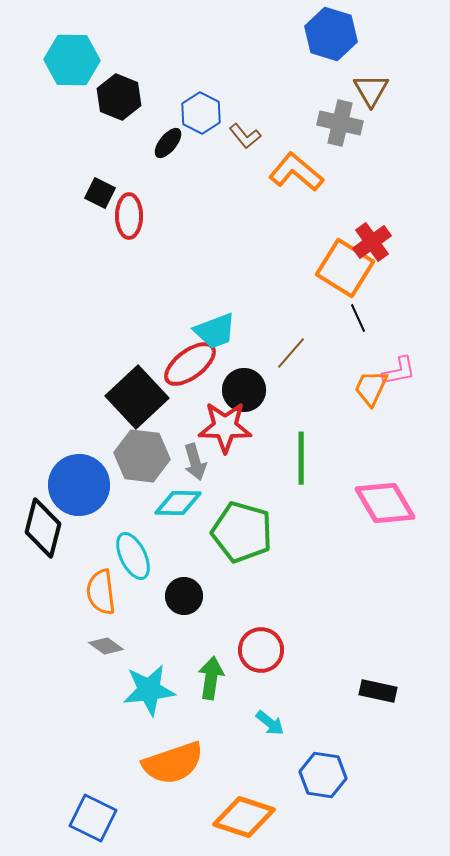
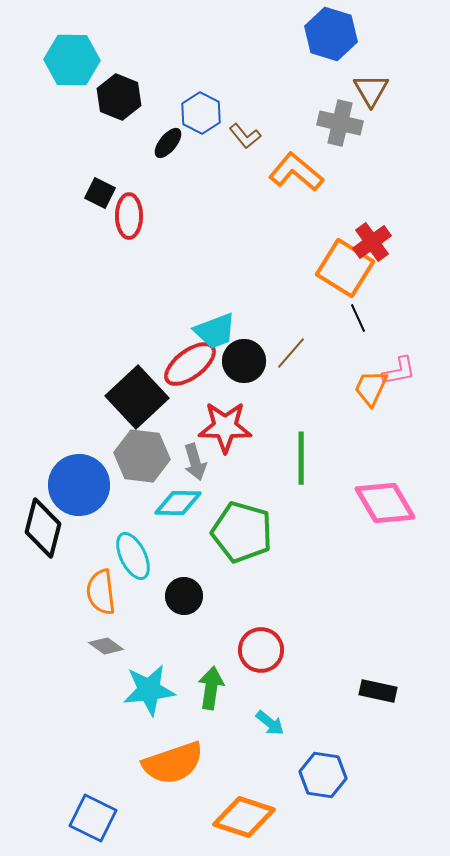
black circle at (244, 390): moved 29 px up
green arrow at (211, 678): moved 10 px down
